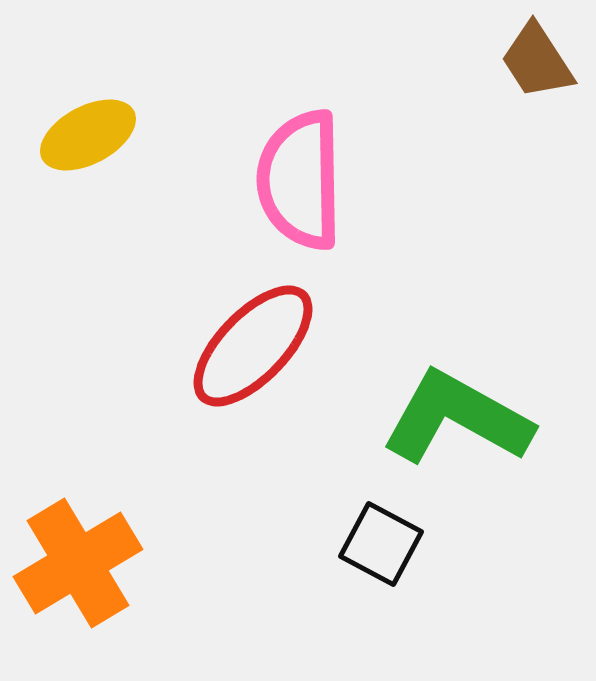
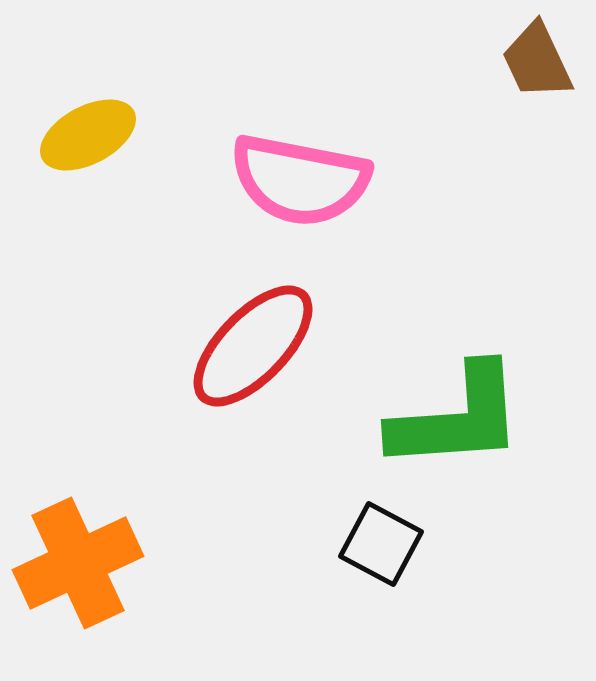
brown trapezoid: rotated 8 degrees clockwise
pink semicircle: rotated 78 degrees counterclockwise
green L-shape: rotated 147 degrees clockwise
orange cross: rotated 6 degrees clockwise
